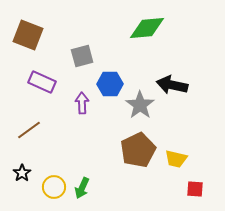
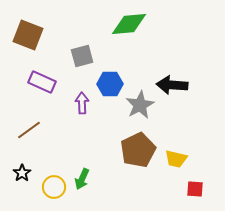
green diamond: moved 18 px left, 4 px up
black arrow: rotated 8 degrees counterclockwise
gray star: rotated 8 degrees clockwise
green arrow: moved 9 px up
